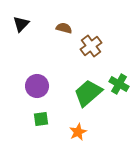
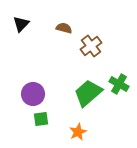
purple circle: moved 4 px left, 8 px down
